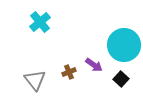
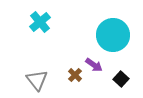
cyan circle: moved 11 px left, 10 px up
brown cross: moved 6 px right, 3 px down; rotated 24 degrees counterclockwise
gray triangle: moved 2 px right
